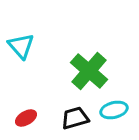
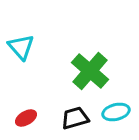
cyan triangle: moved 1 px down
green cross: moved 1 px right
cyan ellipse: moved 2 px right, 2 px down
